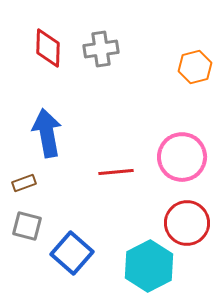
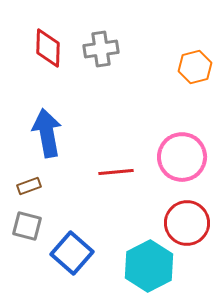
brown rectangle: moved 5 px right, 3 px down
